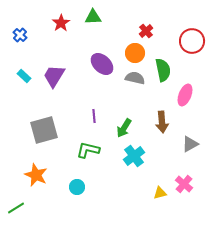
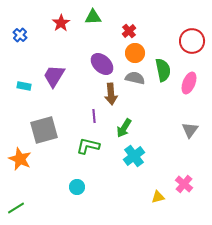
red cross: moved 17 px left
cyan rectangle: moved 10 px down; rotated 32 degrees counterclockwise
pink ellipse: moved 4 px right, 12 px up
brown arrow: moved 51 px left, 28 px up
gray triangle: moved 14 px up; rotated 24 degrees counterclockwise
green L-shape: moved 4 px up
orange star: moved 16 px left, 16 px up
yellow triangle: moved 2 px left, 4 px down
